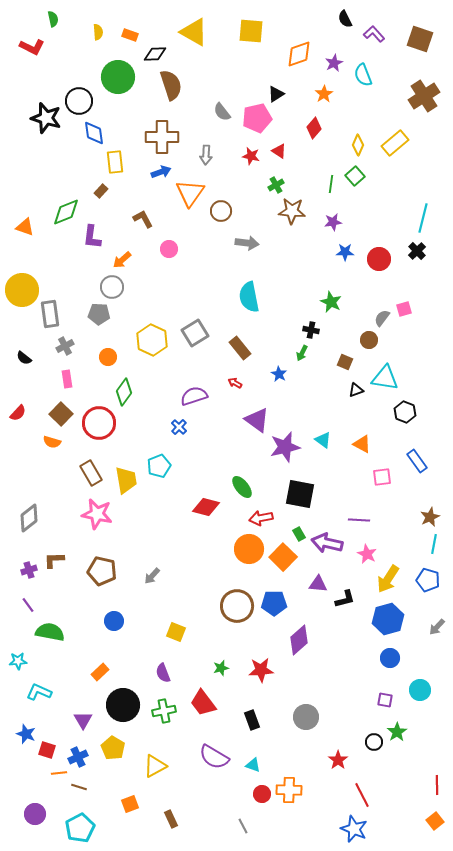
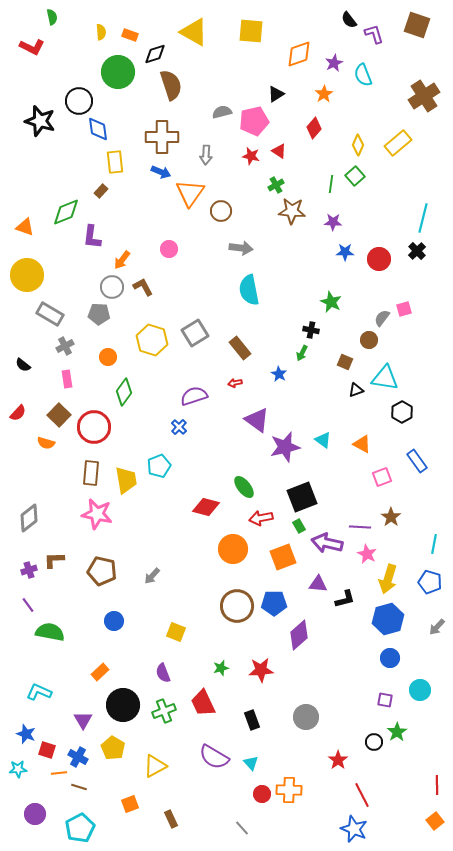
green semicircle at (53, 19): moved 1 px left, 2 px up
black semicircle at (345, 19): moved 4 px right, 1 px down; rotated 12 degrees counterclockwise
yellow semicircle at (98, 32): moved 3 px right
purple L-shape at (374, 34): rotated 25 degrees clockwise
brown square at (420, 39): moved 3 px left, 14 px up
black diamond at (155, 54): rotated 15 degrees counterclockwise
green circle at (118, 77): moved 5 px up
gray semicircle at (222, 112): rotated 114 degrees clockwise
black star at (46, 118): moved 6 px left, 3 px down
pink pentagon at (257, 118): moved 3 px left, 3 px down
blue diamond at (94, 133): moved 4 px right, 4 px up
yellow rectangle at (395, 143): moved 3 px right
blue arrow at (161, 172): rotated 42 degrees clockwise
brown L-shape at (143, 219): moved 68 px down
purple star at (333, 222): rotated 12 degrees clockwise
gray arrow at (247, 243): moved 6 px left, 5 px down
orange arrow at (122, 260): rotated 12 degrees counterclockwise
yellow circle at (22, 290): moved 5 px right, 15 px up
cyan semicircle at (249, 297): moved 7 px up
gray rectangle at (50, 314): rotated 52 degrees counterclockwise
yellow hexagon at (152, 340): rotated 8 degrees counterclockwise
black semicircle at (24, 358): moved 1 px left, 7 px down
red arrow at (235, 383): rotated 40 degrees counterclockwise
black hexagon at (405, 412): moved 3 px left; rotated 10 degrees clockwise
brown square at (61, 414): moved 2 px left, 1 px down
red circle at (99, 423): moved 5 px left, 4 px down
orange semicircle at (52, 442): moved 6 px left, 1 px down
brown rectangle at (91, 473): rotated 35 degrees clockwise
pink square at (382, 477): rotated 12 degrees counterclockwise
green ellipse at (242, 487): moved 2 px right
black square at (300, 494): moved 2 px right, 3 px down; rotated 32 degrees counterclockwise
brown star at (430, 517): moved 39 px left; rotated 12 degrees counterclockwise
purple line at (359, 520): moved 1 px right, 7 px down
green rectangle at (299, 534): moved 8 px up
orange circle at (249, 549): moved 16 px left
orange square at (283, 557): rotated 24 degrees clockwise
yellow arrow at (388, 579): rotated 16 degrees counterclockwise
blue pentagon at (428, 580): moved 2 px right, 2 px down
purple diamond at (299, 640): moved 5 px up
cyan star at (18, 661): moved 108 px down
red trapezoid at (203, 703): rotated 12 degrees clockwise
green cross at (164, 711): rotated 10 degrees counterclockwise
blue cross at (78, 757): rotated 36 degrees counterclockwise
cyan triangle at (253, 765): moved 2 px left, 2 px up; rotated 28 degrees clockwise
gray line at (243, 826): moved 1 px left, 2 px down; rotated 14 degrees counterclockwise
